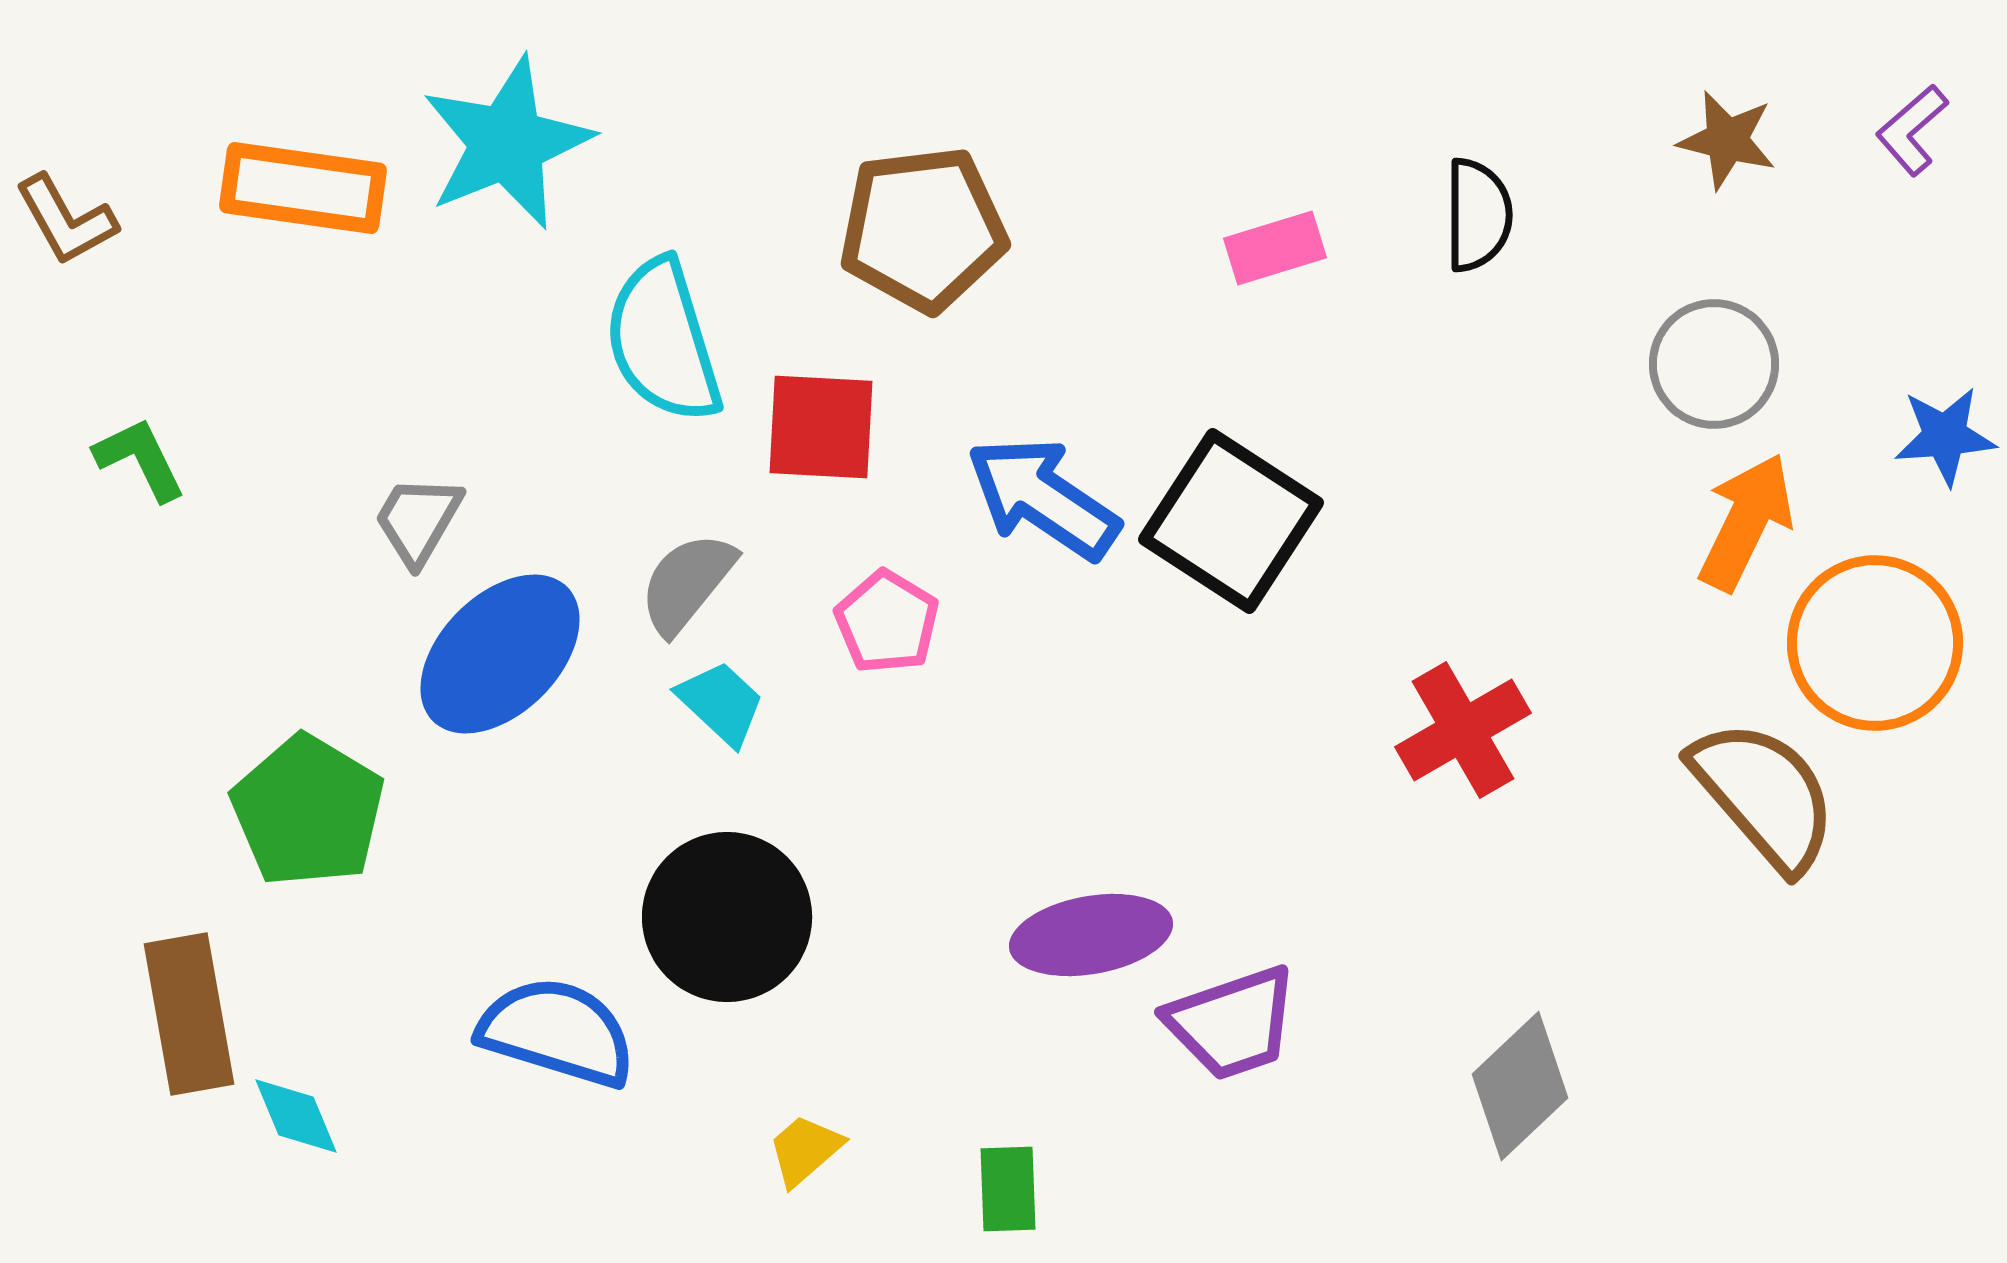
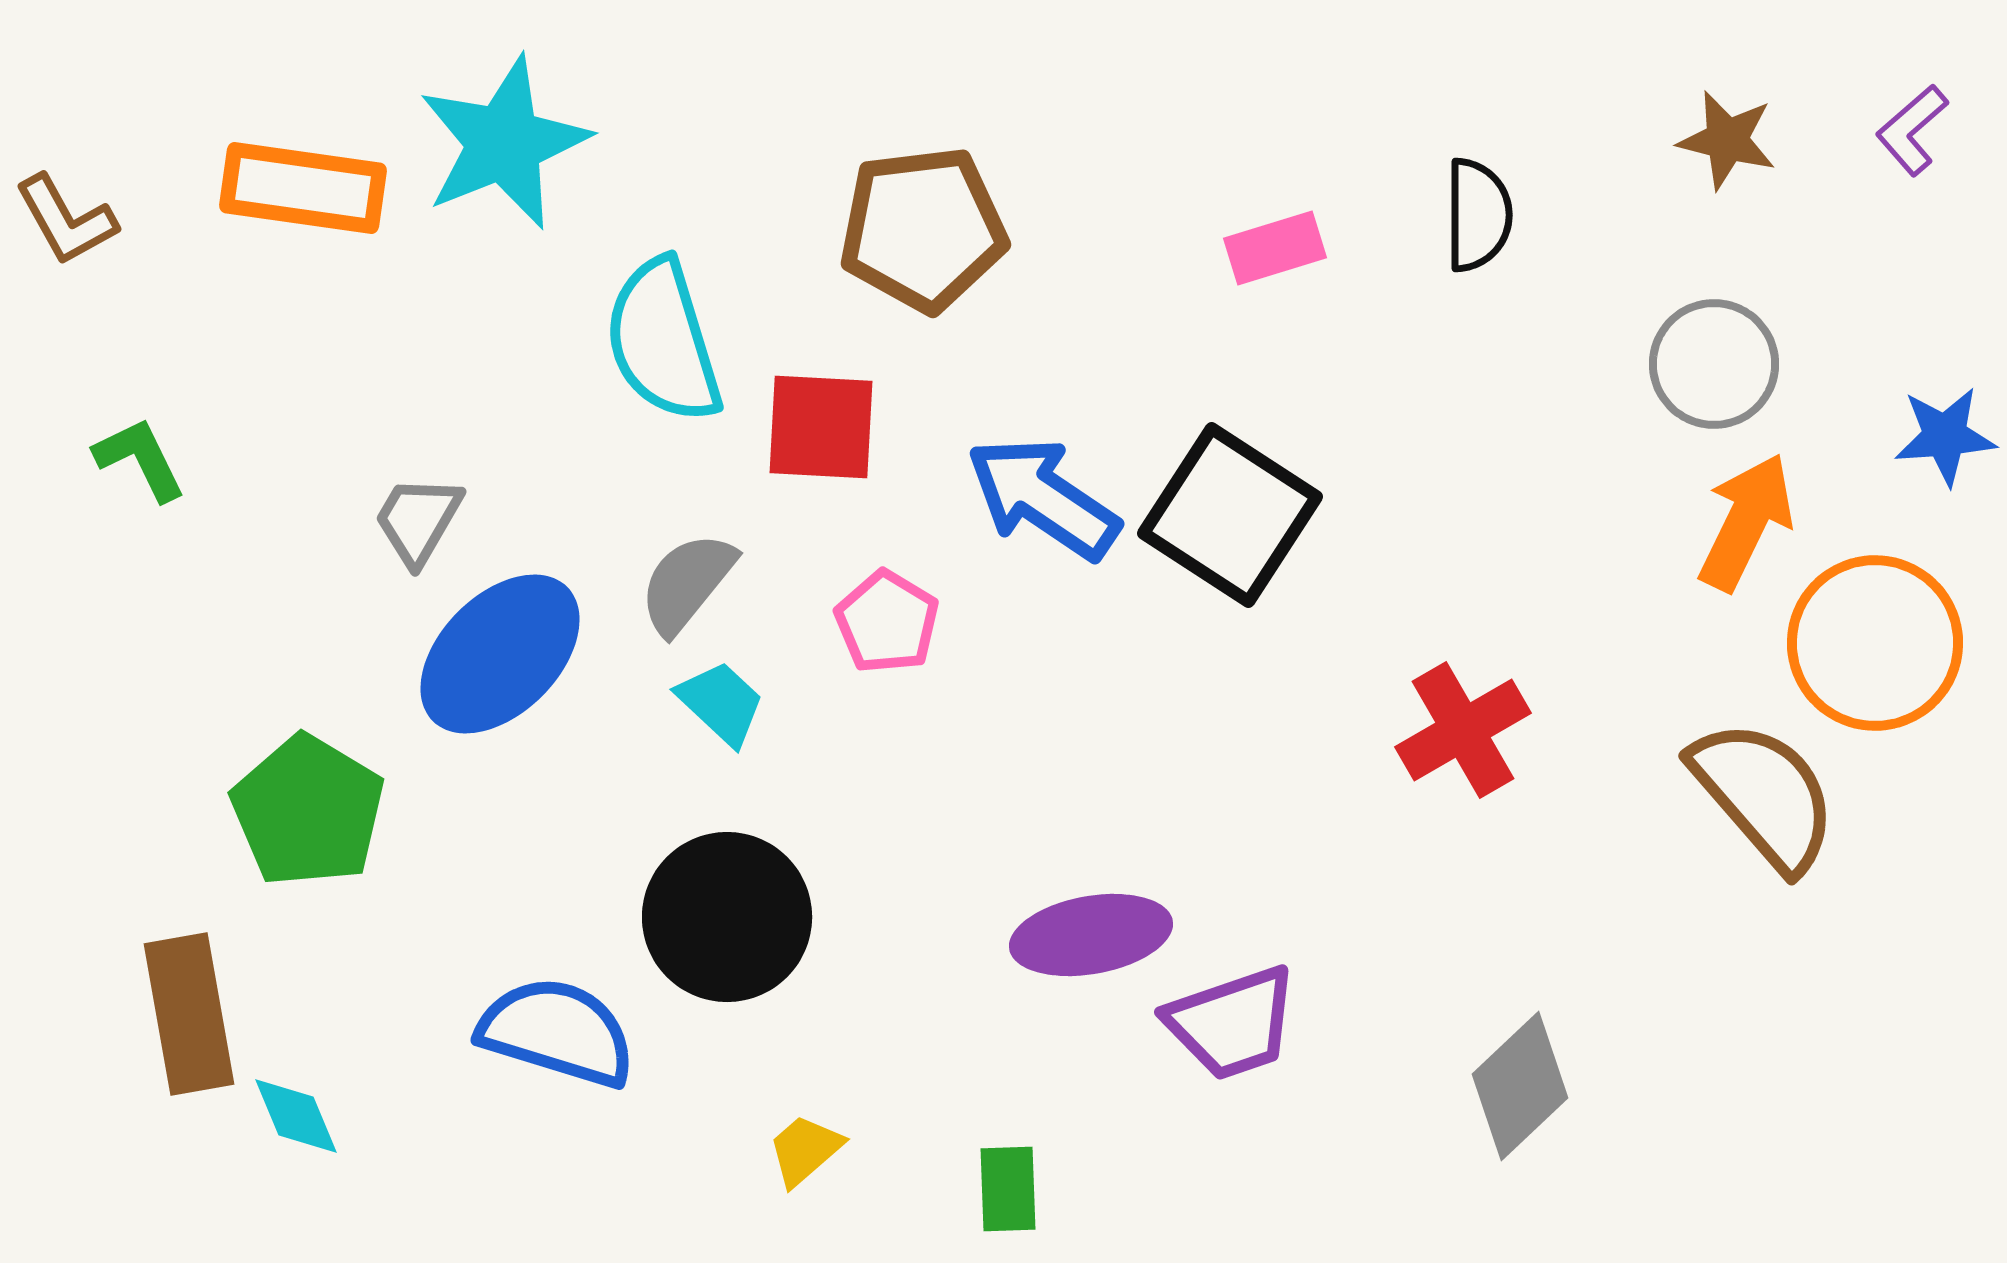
cyan star: moved 3 px left
black square: moved 1 px left, 6 px up
